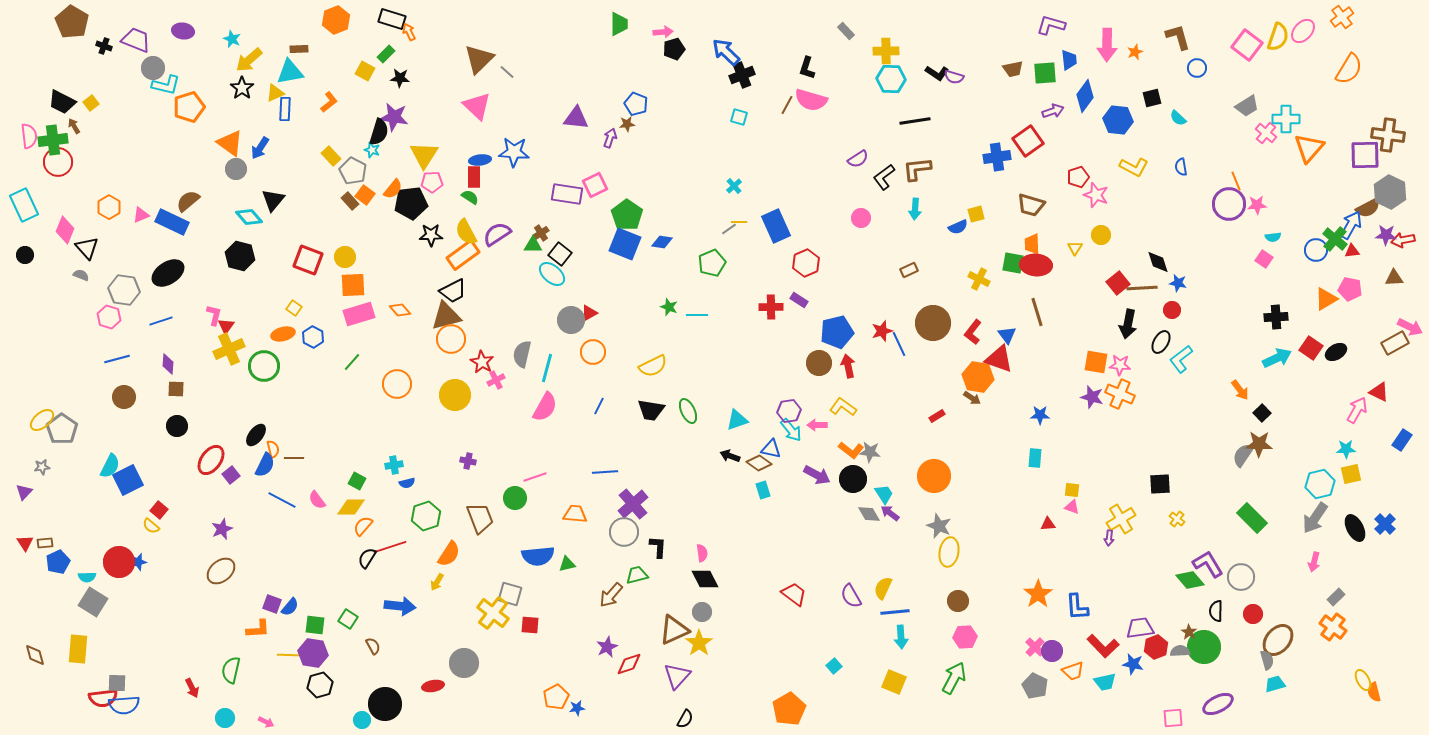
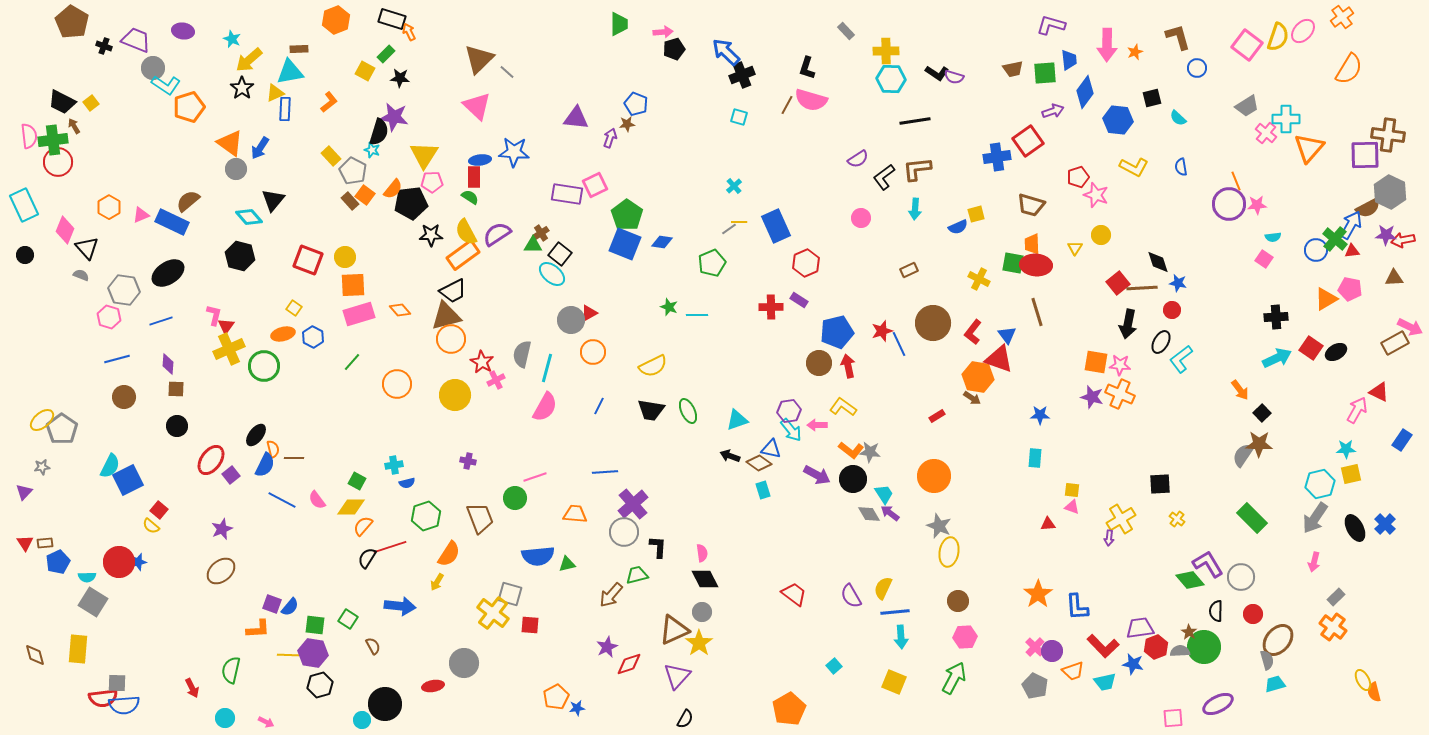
cyan L-shape at (166, 85): rotated 20 degrees clockwise
blue diamond at (1085, 96): moved 4 px up
